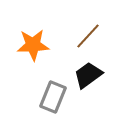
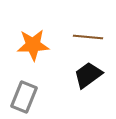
brown line: moved 1 px down; rotated 52 degrees clockwise
gray rectangle: moved 29 px left
